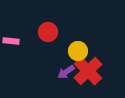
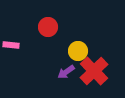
red circle: moved 5 px up
pink rectangle: moved 4 px down
red cross: moved 6 px right
